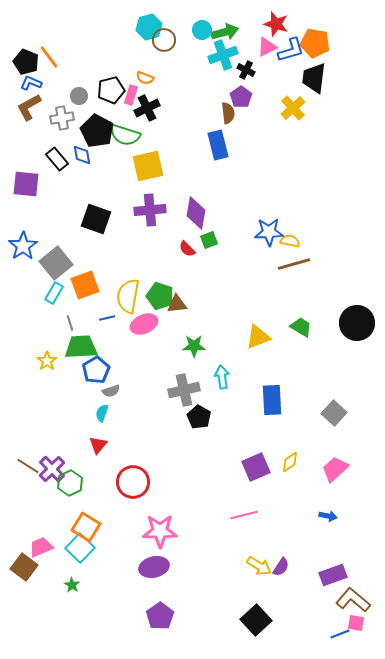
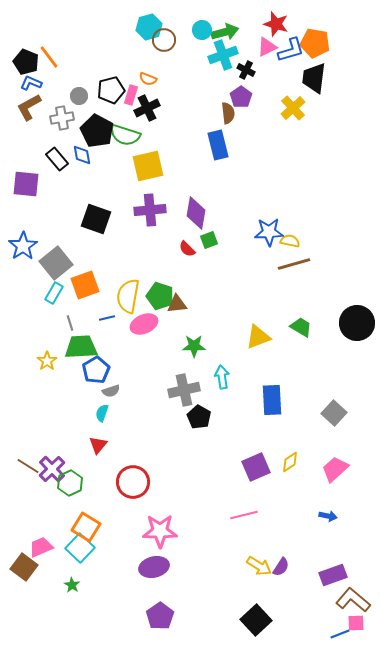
orange semicircle at (145, 78): moved 3 px right, 1 px down
pink square at (356, 623): rotated 12 degrees counterclockwise
